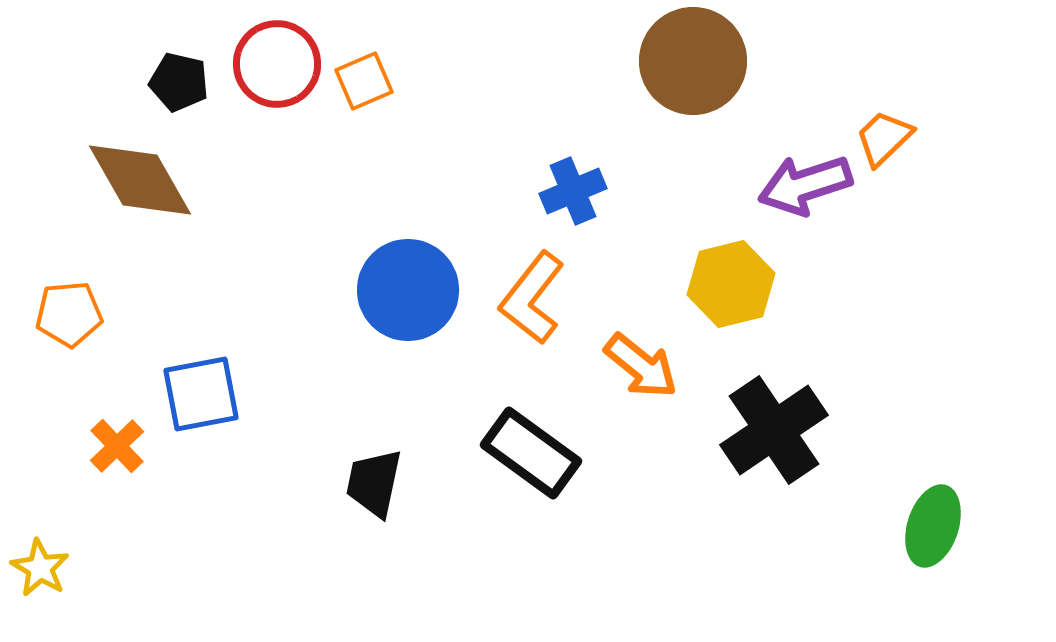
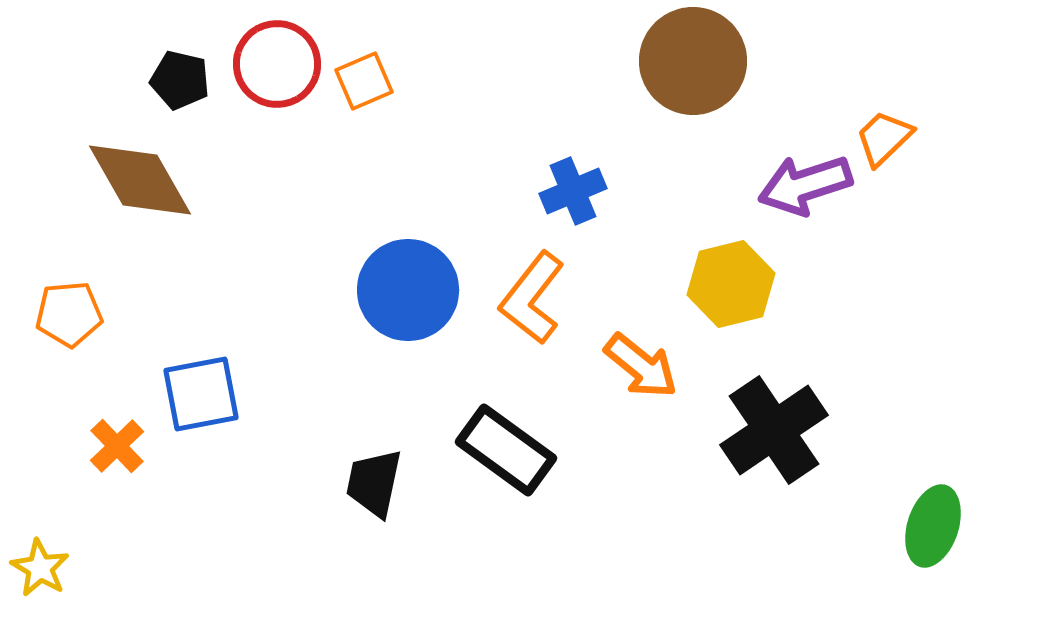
black pentagon: moved 1 px right, 2 px up
black rectangle: moved 25 px left, 3 px up
